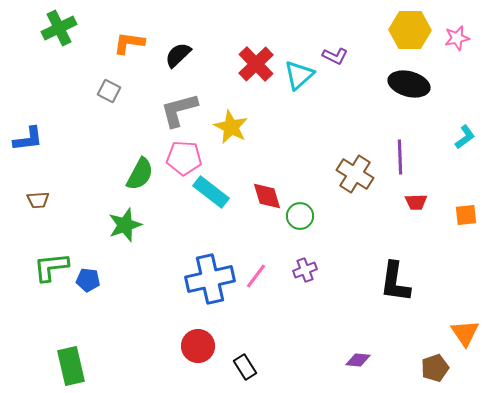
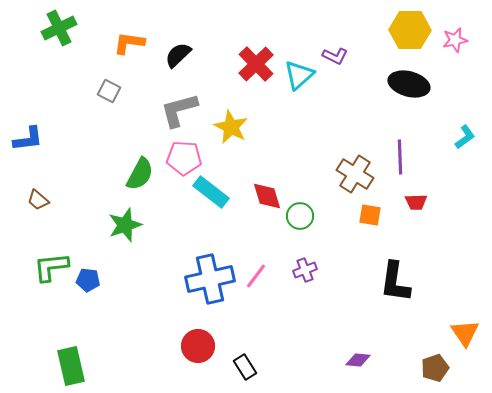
pink star: moved 2 px left, 2 px down
brown trapezoid: rotated 45 degrees clockwise
orange square: moved 96 px left; rotated 15 degrees clockwise
